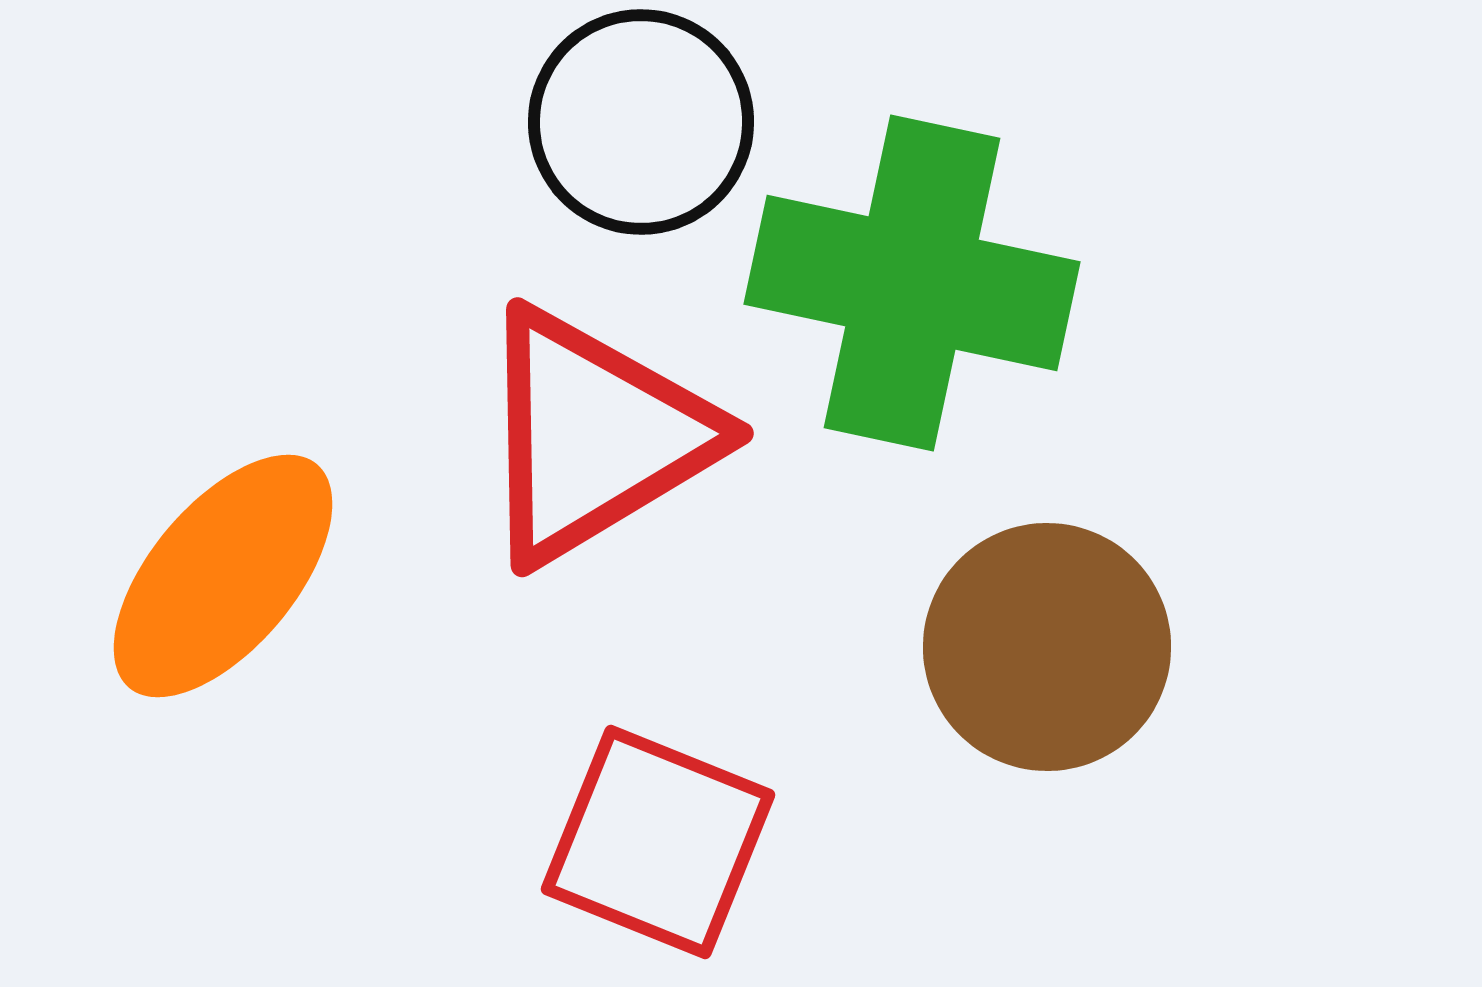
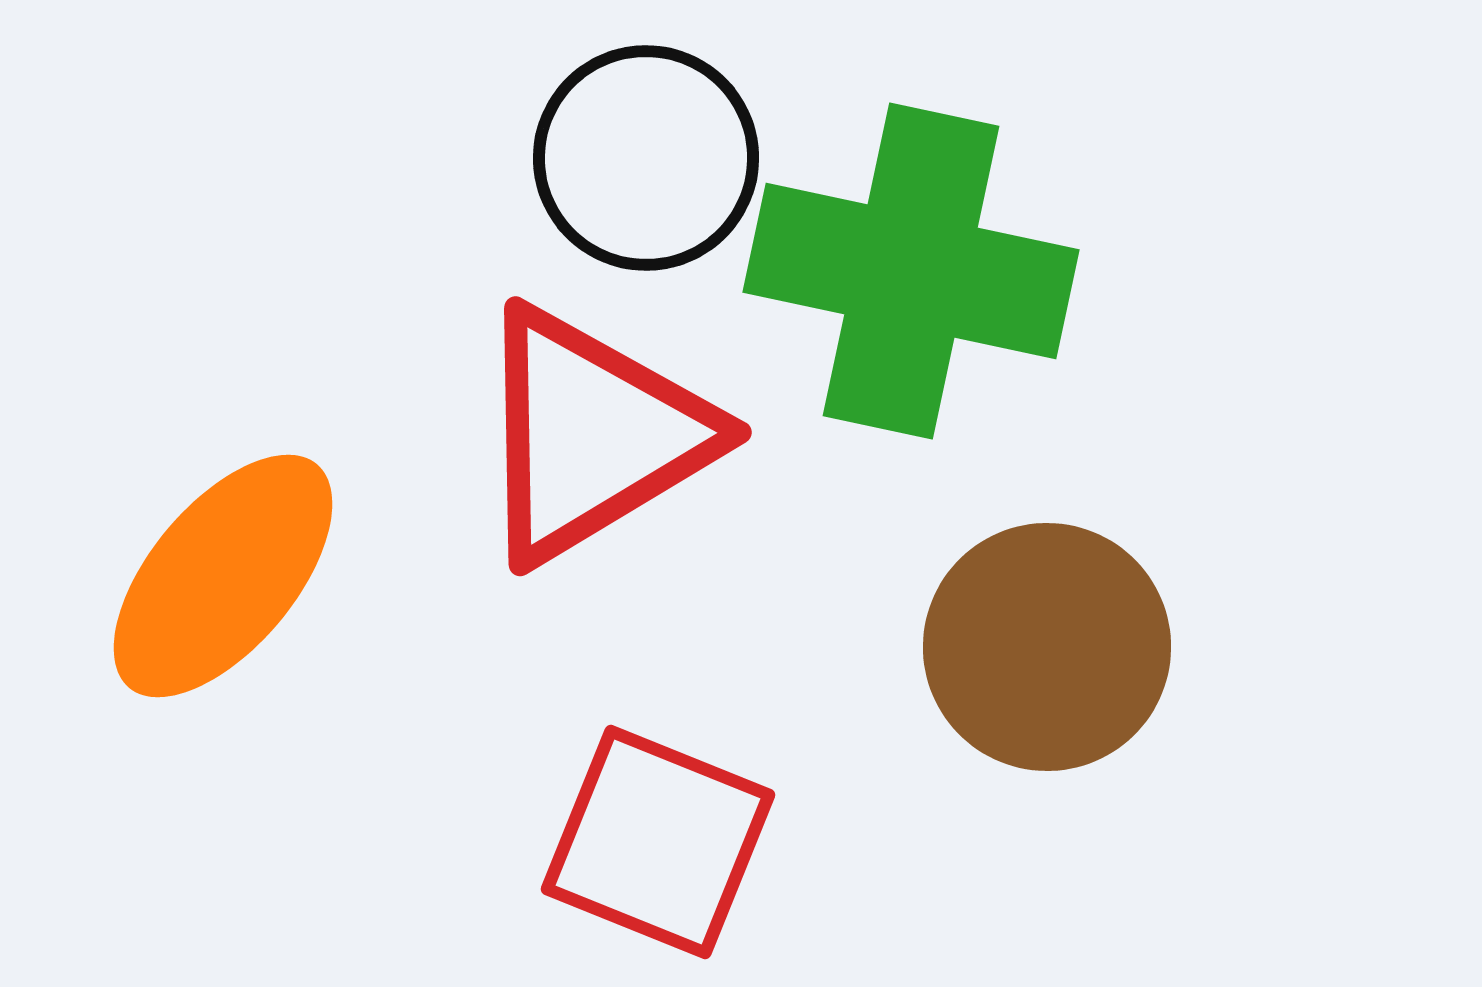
black circle: moved 5 px right, 36 px down
green cross: moved 1 px left, 12 px up
red triangle: moved 2 px left, 1 px up
